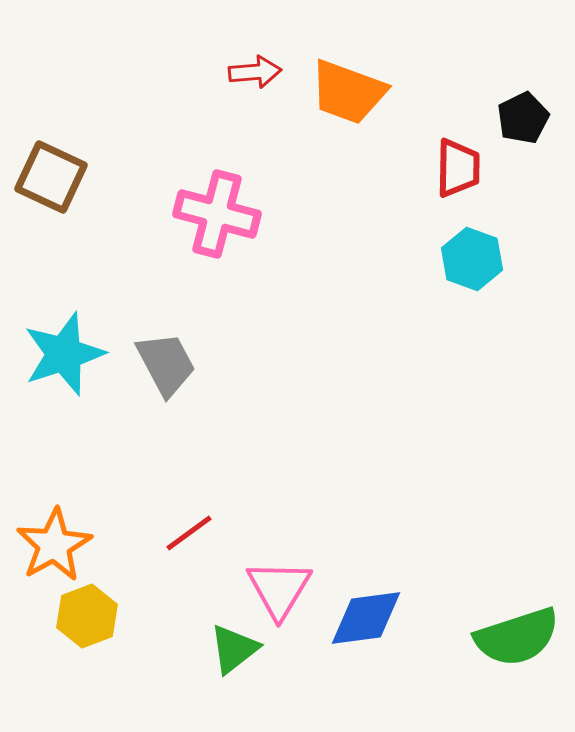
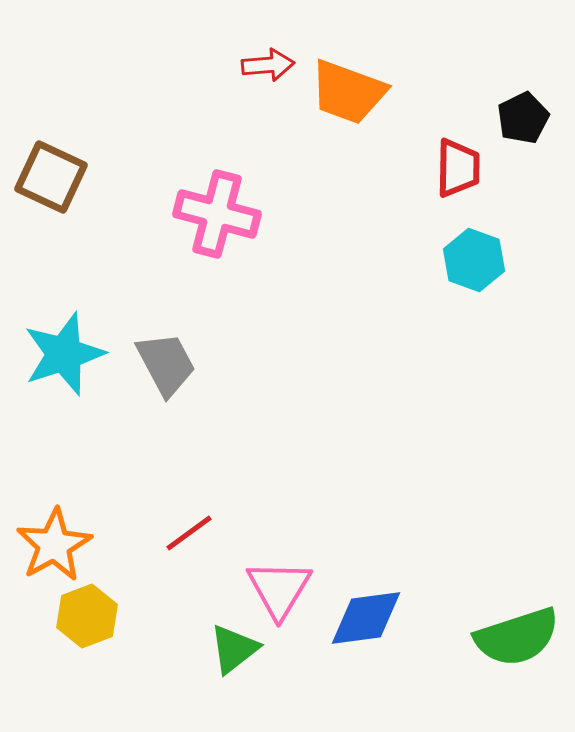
red arrow: moved 13 px right, 7 px up
cyan hexagon: moved 2 px right, 1 px down
